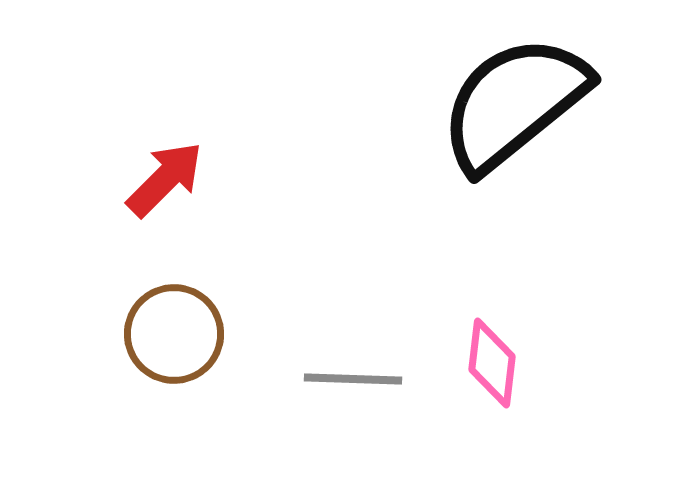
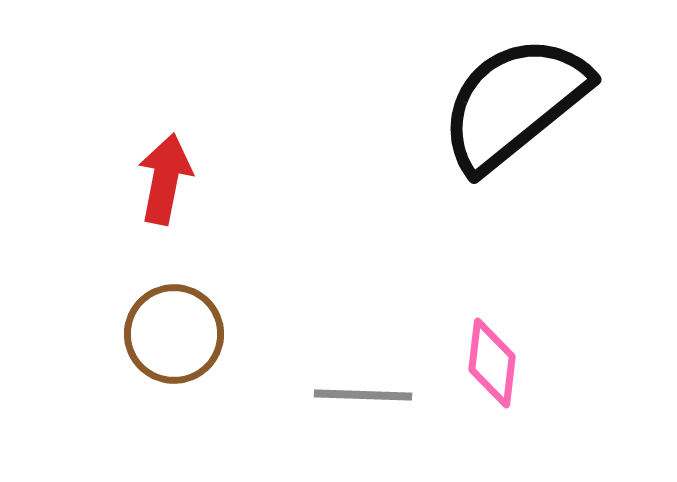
red arrow: rotated 34 degrees counterclockwise
gray line: moved 10 px right, 16 px down
